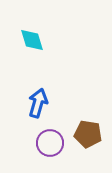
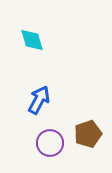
blue arrow: moved 1 px right, 3 px up; rotated 12 degrees clockwise
brown pentagon: rotated 28 degrees counterclockwise
